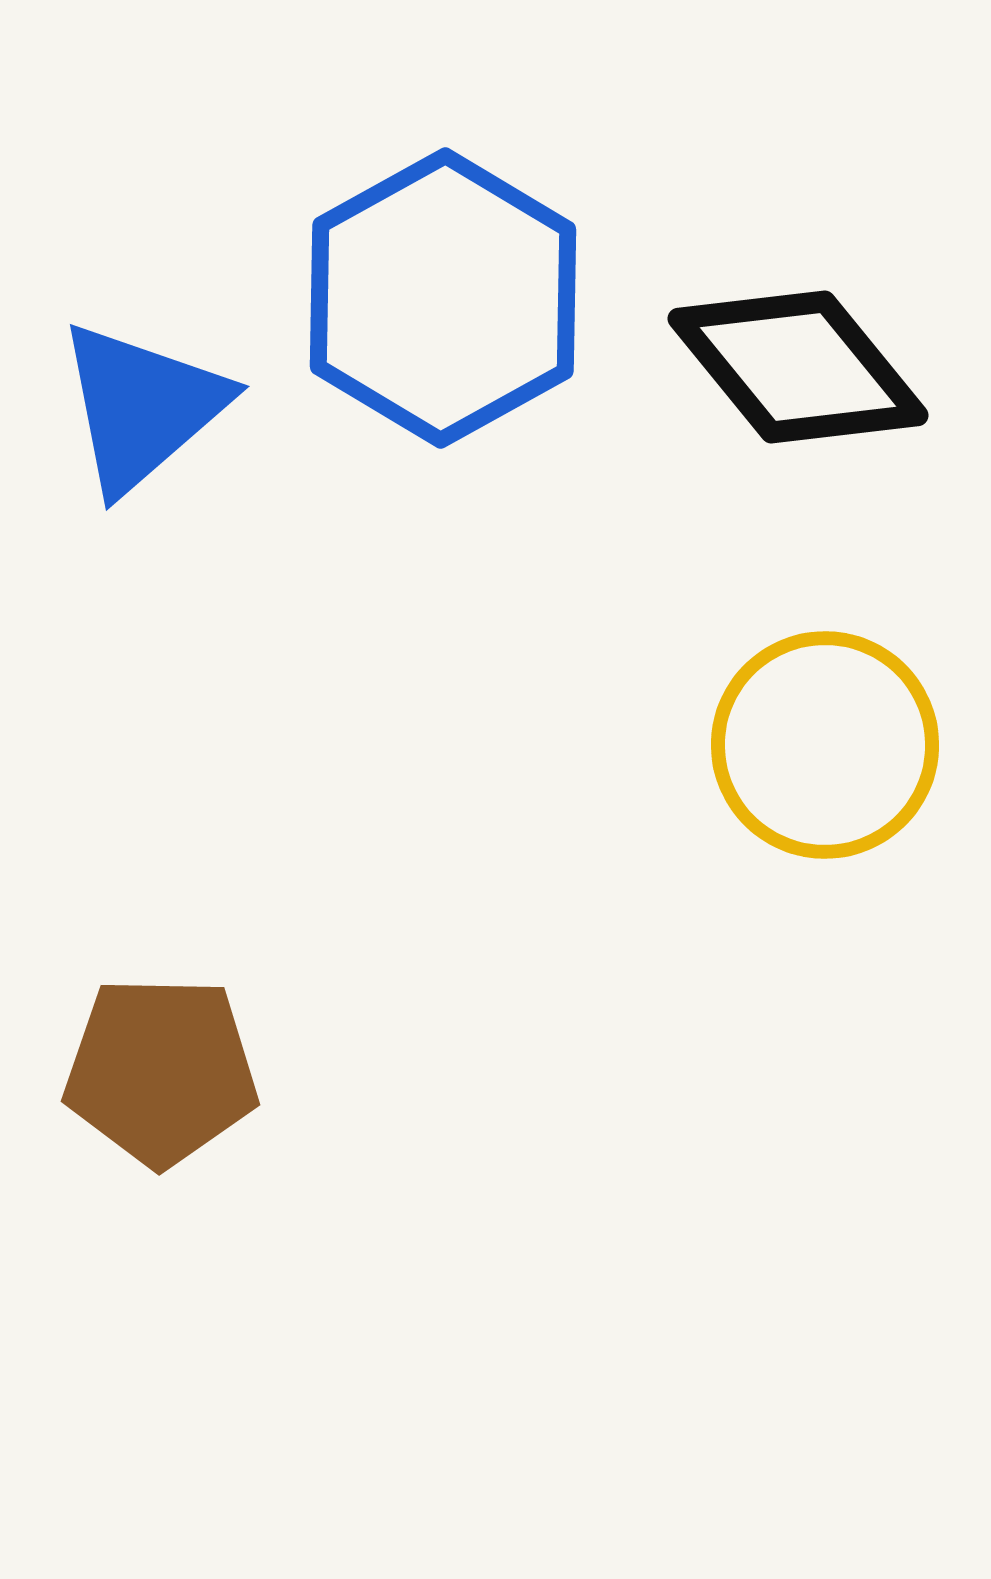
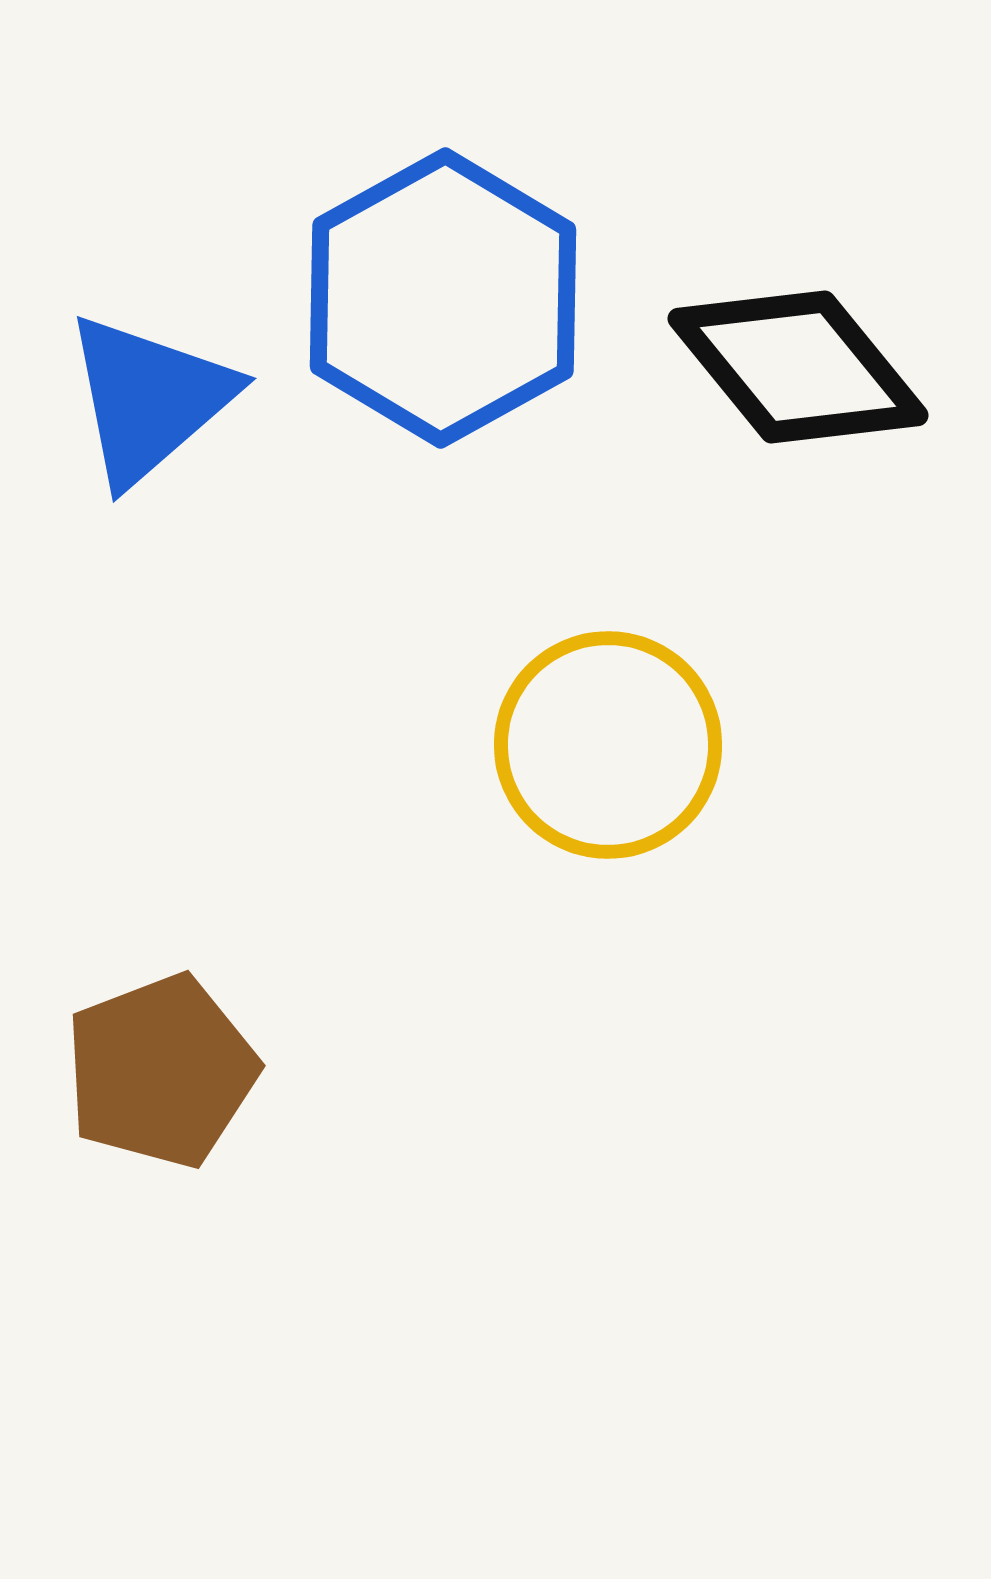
blue triangle: moved 7 px right, 8 px up
yellow circle: moved 217 px left
brown pentagon: rotated 22 degrees counterclockwise
